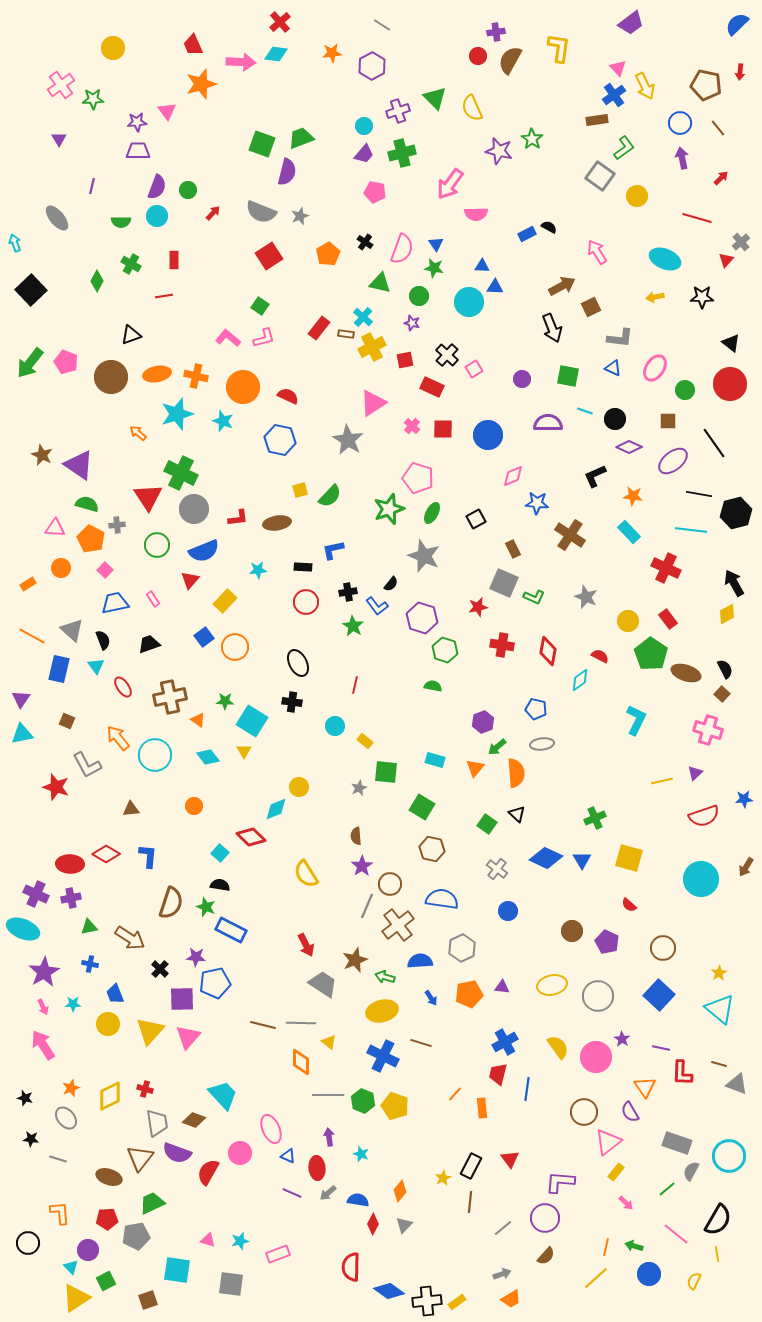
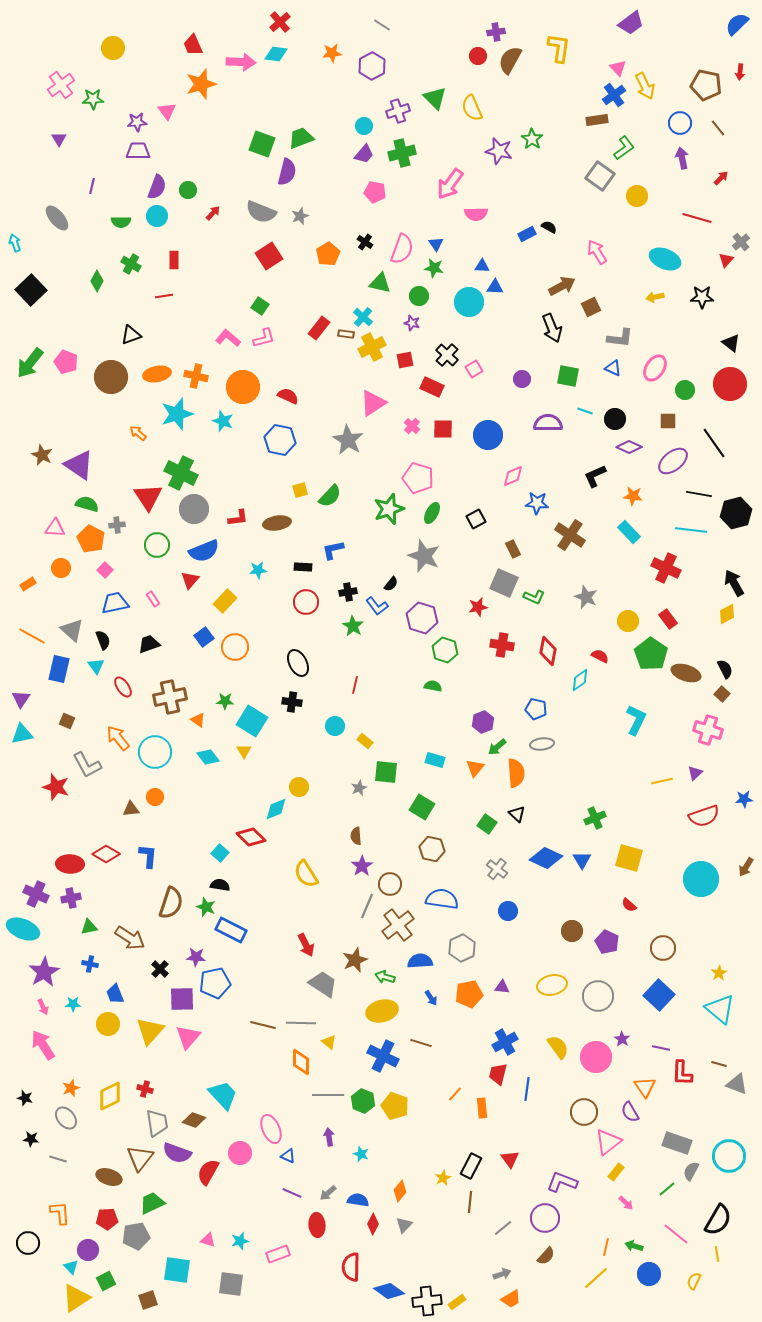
cyan circle at (155, 755): moved 3 px up
orange circle at (194, 806): moved 39 px left, 9 px up
red ellipse at (317, 1168): moved 57 px down
purple L-shape at (560, 1182): moved 2 px right; rotated 16 degrees clockwise
